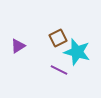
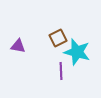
purple triangle: rotated 42 degrees clockwise
purple line: moved 2 px right, 1 px down; rotated 60 degrees clockwise
